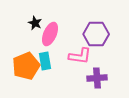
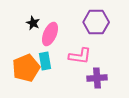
black star: moved 2 px left
purple hexagon: moved 12 px up
orange pentagon: moved 2 px down
